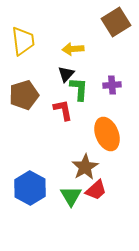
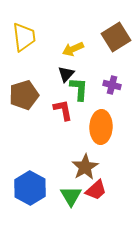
brown square: moved 15 px down
yellow trapezoid: moved 1 px right, 4 px up
yellow arrow: rotated 20 degrees counterclockwise
purple cross: rotated 18 degrees clockwise
orange ellipse: moved 6 px left, 7 px up; rotated 24 degrees clockwise
